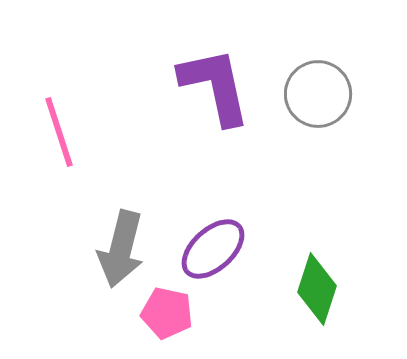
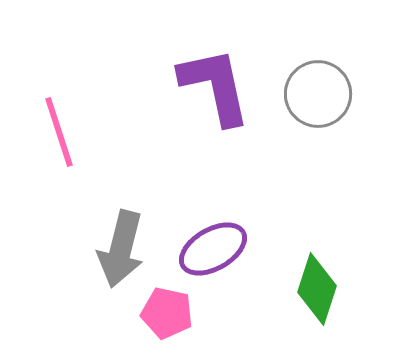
purple ellipse: rotated 12 degrees clockwise
